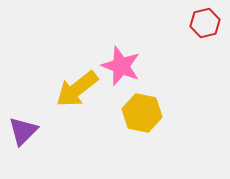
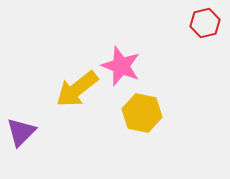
purple triangle: moved 2 px left, 1 px down
